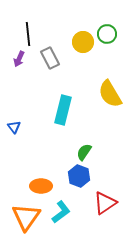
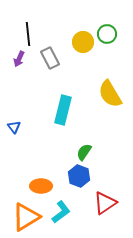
orange triangle: rotated 24 degrees clockwise
